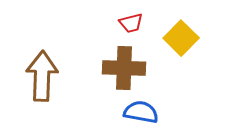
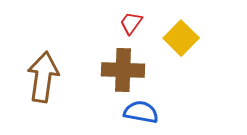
red trapezoid: rotated 140 degrees clockwise
brown cross: moved 1 px left, 2 px down
brown arrow: moved 1 px right, 1 px down; rotated 6 degrees clockwise
